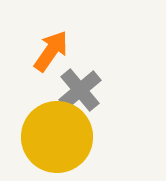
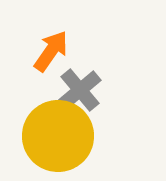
yellow circle: moved 1 px right, 1 px up
